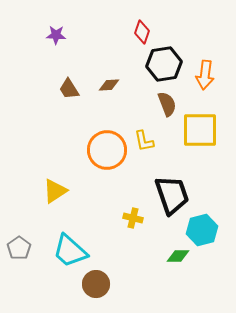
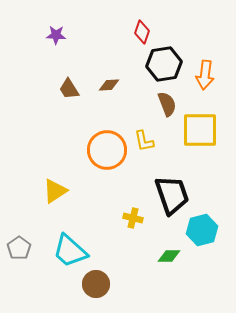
green diamond: moved 9 px left
